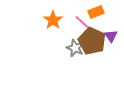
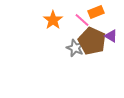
pink line: moved 2 px up
purple triangle: rotated 24 degrees counterclockwise
